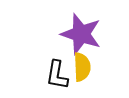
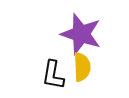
black L-shape: moved 4 px left
